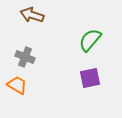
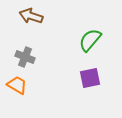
brown arrow: moved 1 px left, 1 px down
